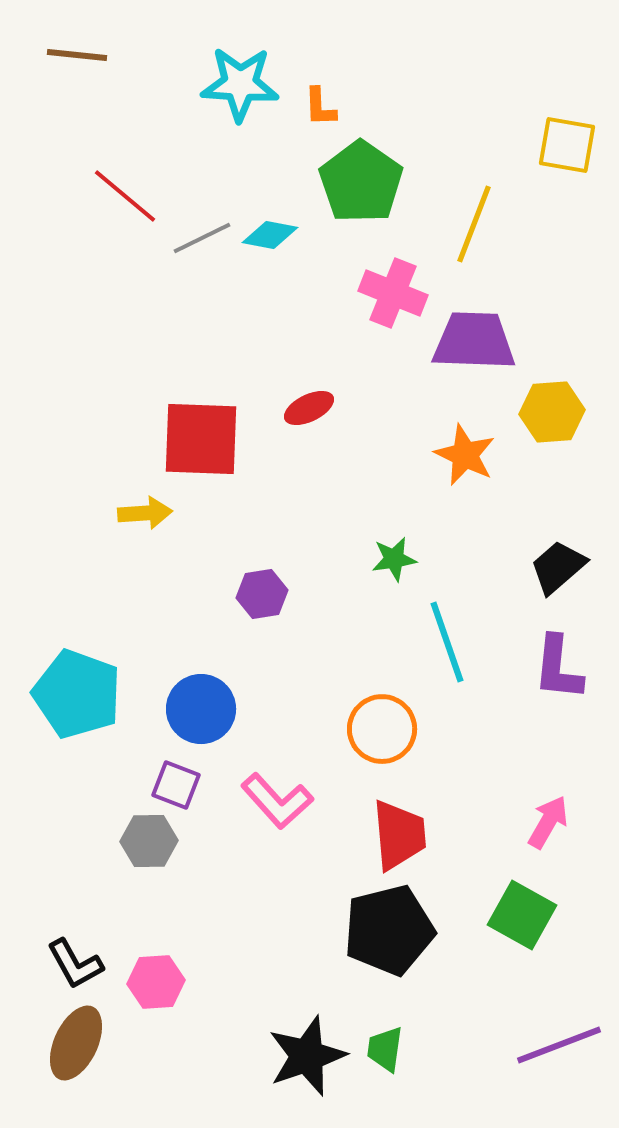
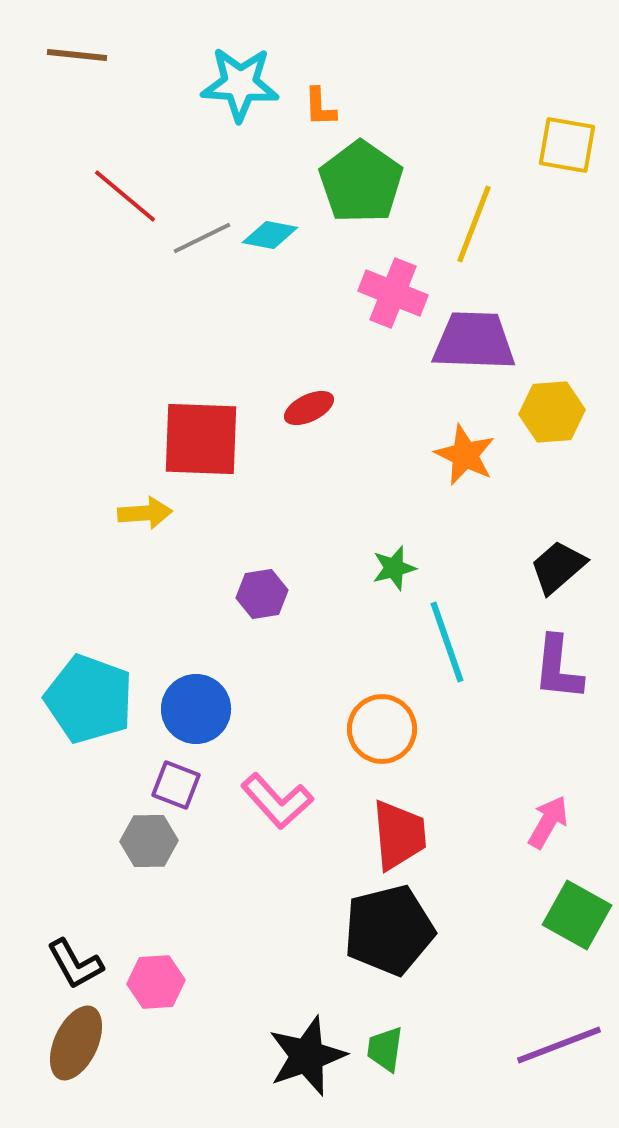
green star: moved 9 px down; rotated 6 degrees counterclockwise
cyan pentagon: moved 12 px right, 5 px down
blue circle: moved 5 px left
green square: moved 55 px right
